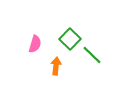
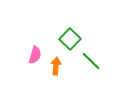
pink semicircle: moved 11 px down
green line: moved 1 px left, 6 px down
